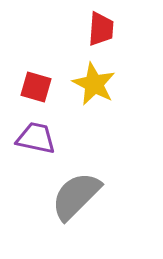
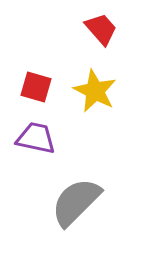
red trapezoid: rotated 45 degrees counterclockwise
yellow star: moved 1 px right, 7 px down
gray semicircle: moved 6 px down
